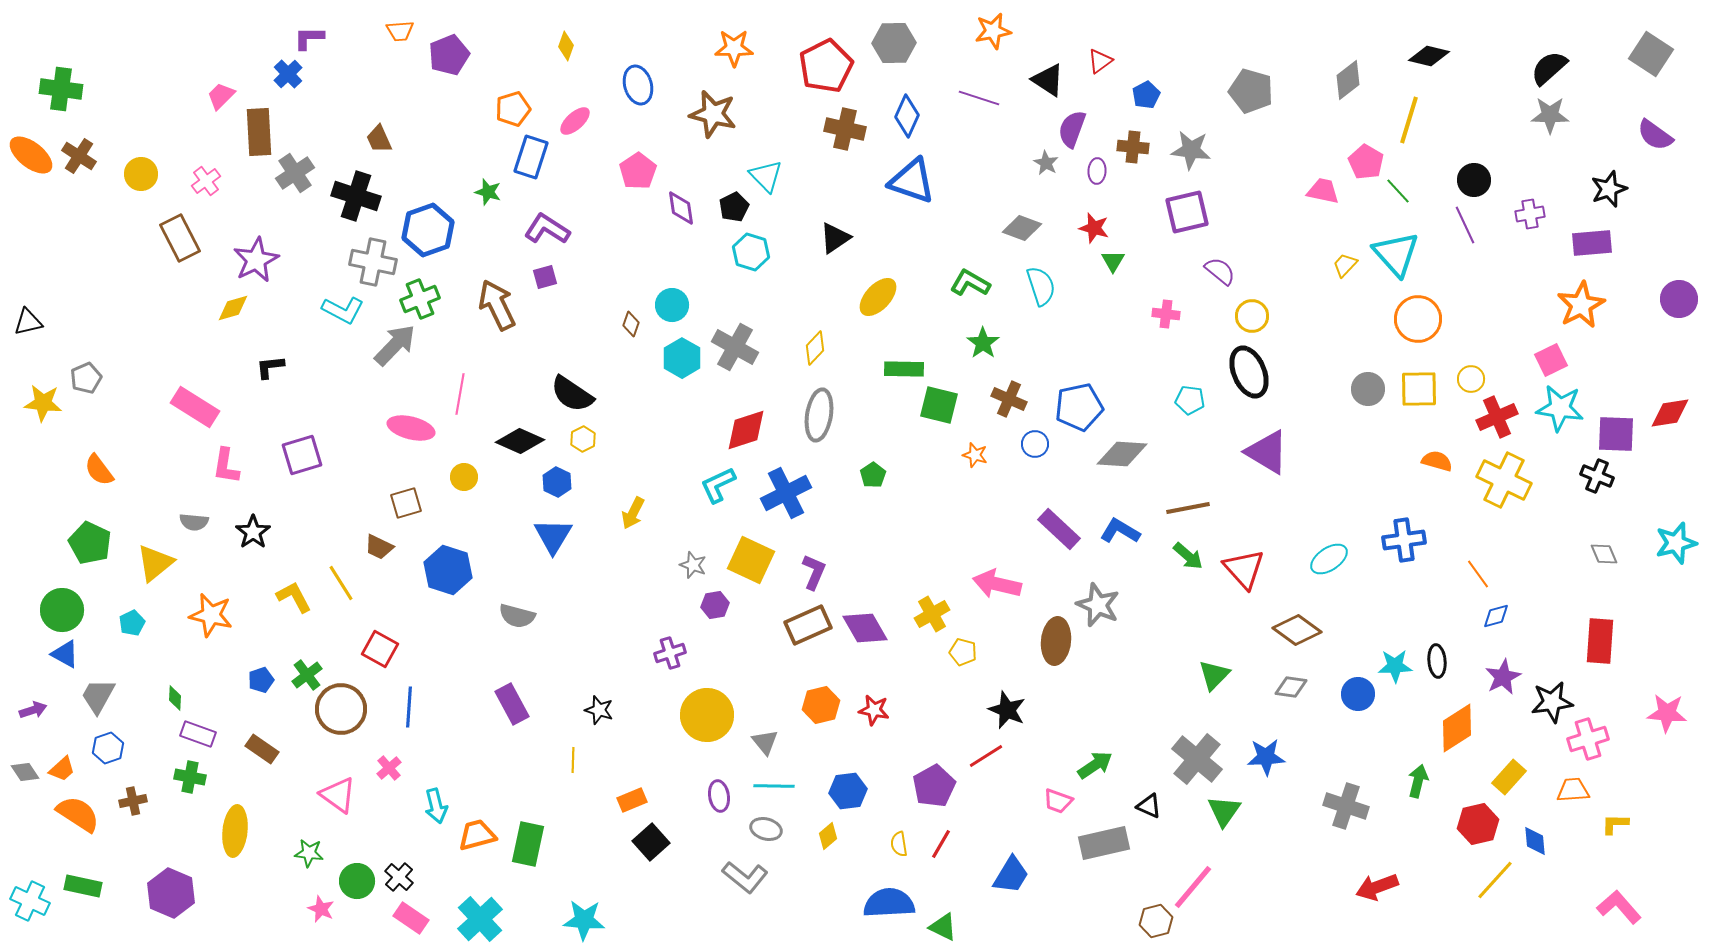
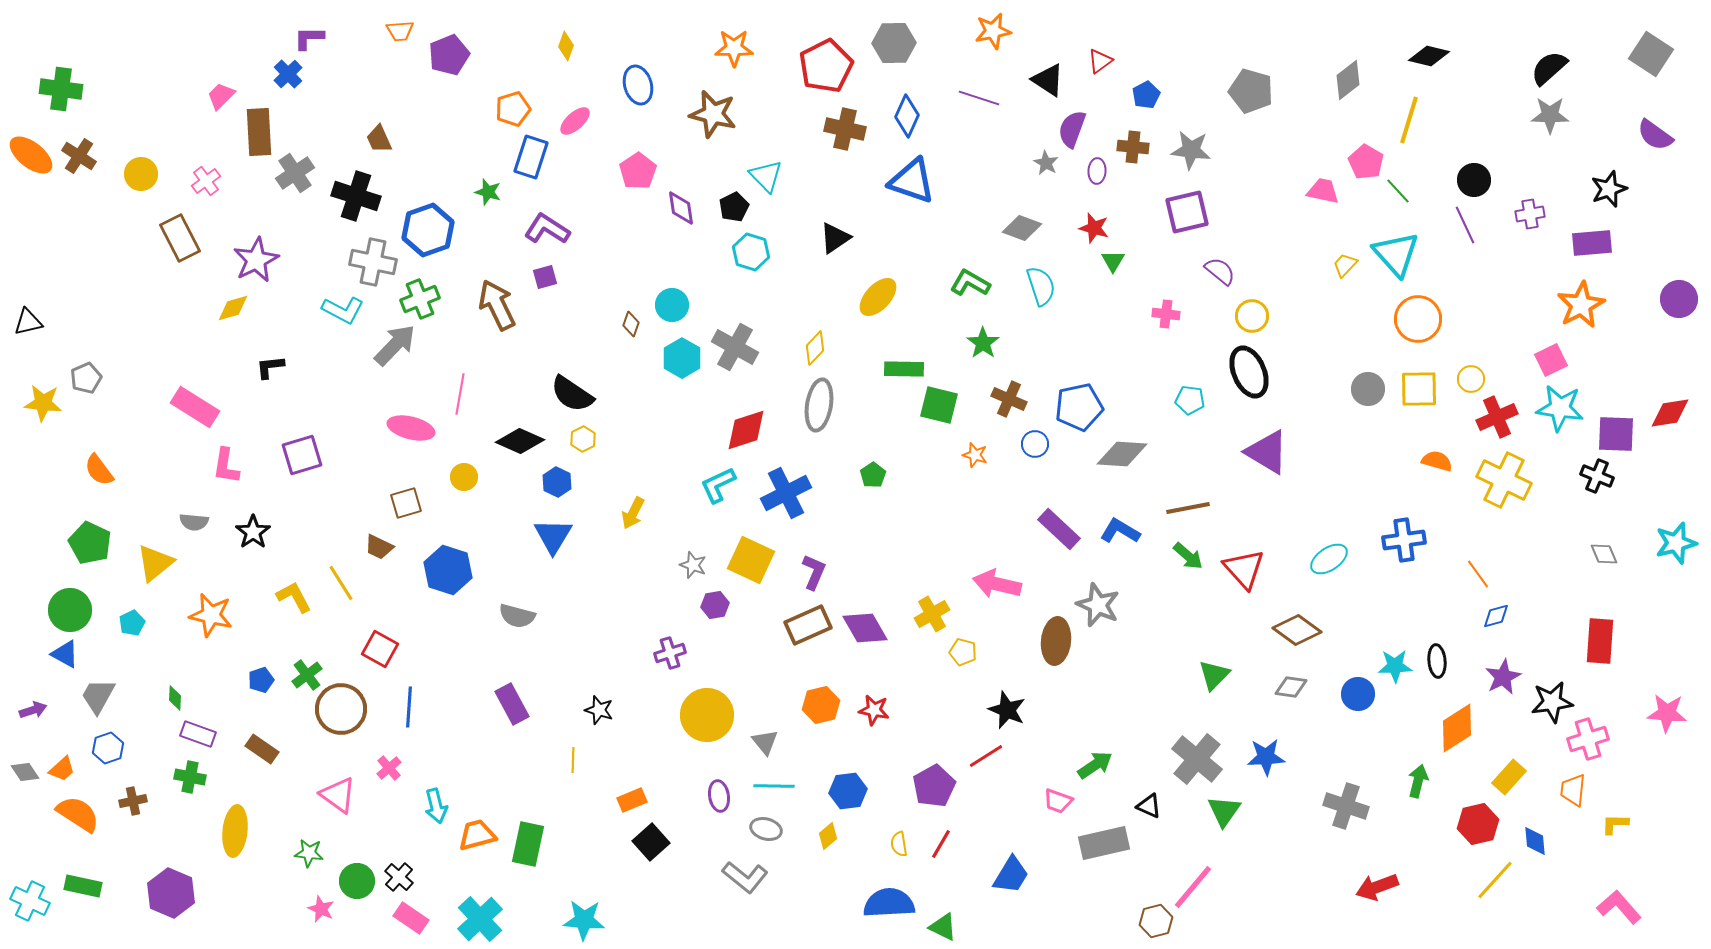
gray ellipse at (819, 415): moved 10 px up
green circle at (62, 610): moved 8 px right
orange trapezoid at (1573, 790): rotated 80 degrees counterclockwise
